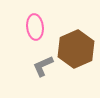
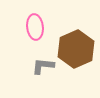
gray L-shape: rotated 30 degrees clockwise
